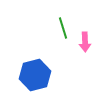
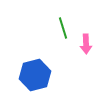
pink arrow: moved 1 px right, 2 px down
